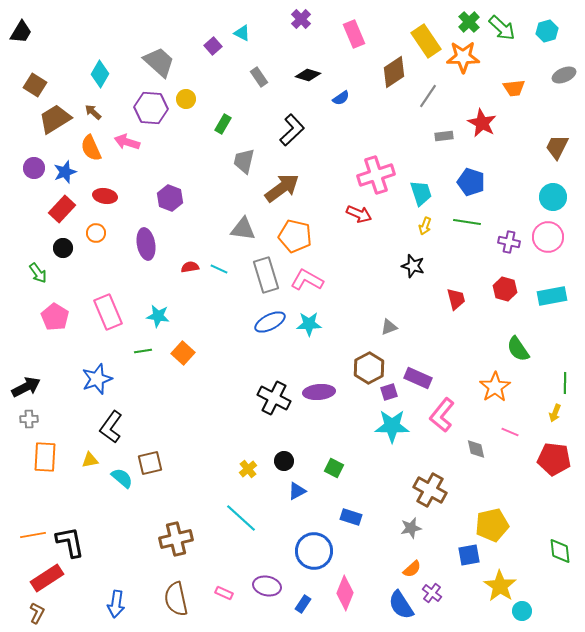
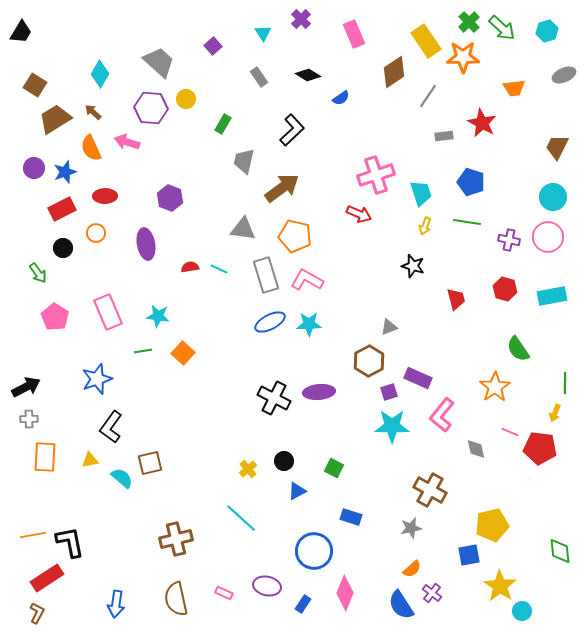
cyan triangle at (242, 33): moved 21 px right; rotated 30 degrees clockwise
black diamond at (308, 75): rotated 15 degrees clockwise
red ellipse at (105, 196): rotated 10 degrees counterclockwise
red rectangle at (62, 209): rotated 20 degrees clockwise
purple cross at (509, 242): moved 2 px up
brown hexagon at (369, 368): moved 7 px up
red pentagon at (554, 459): moved 14 px left, 11 px up
